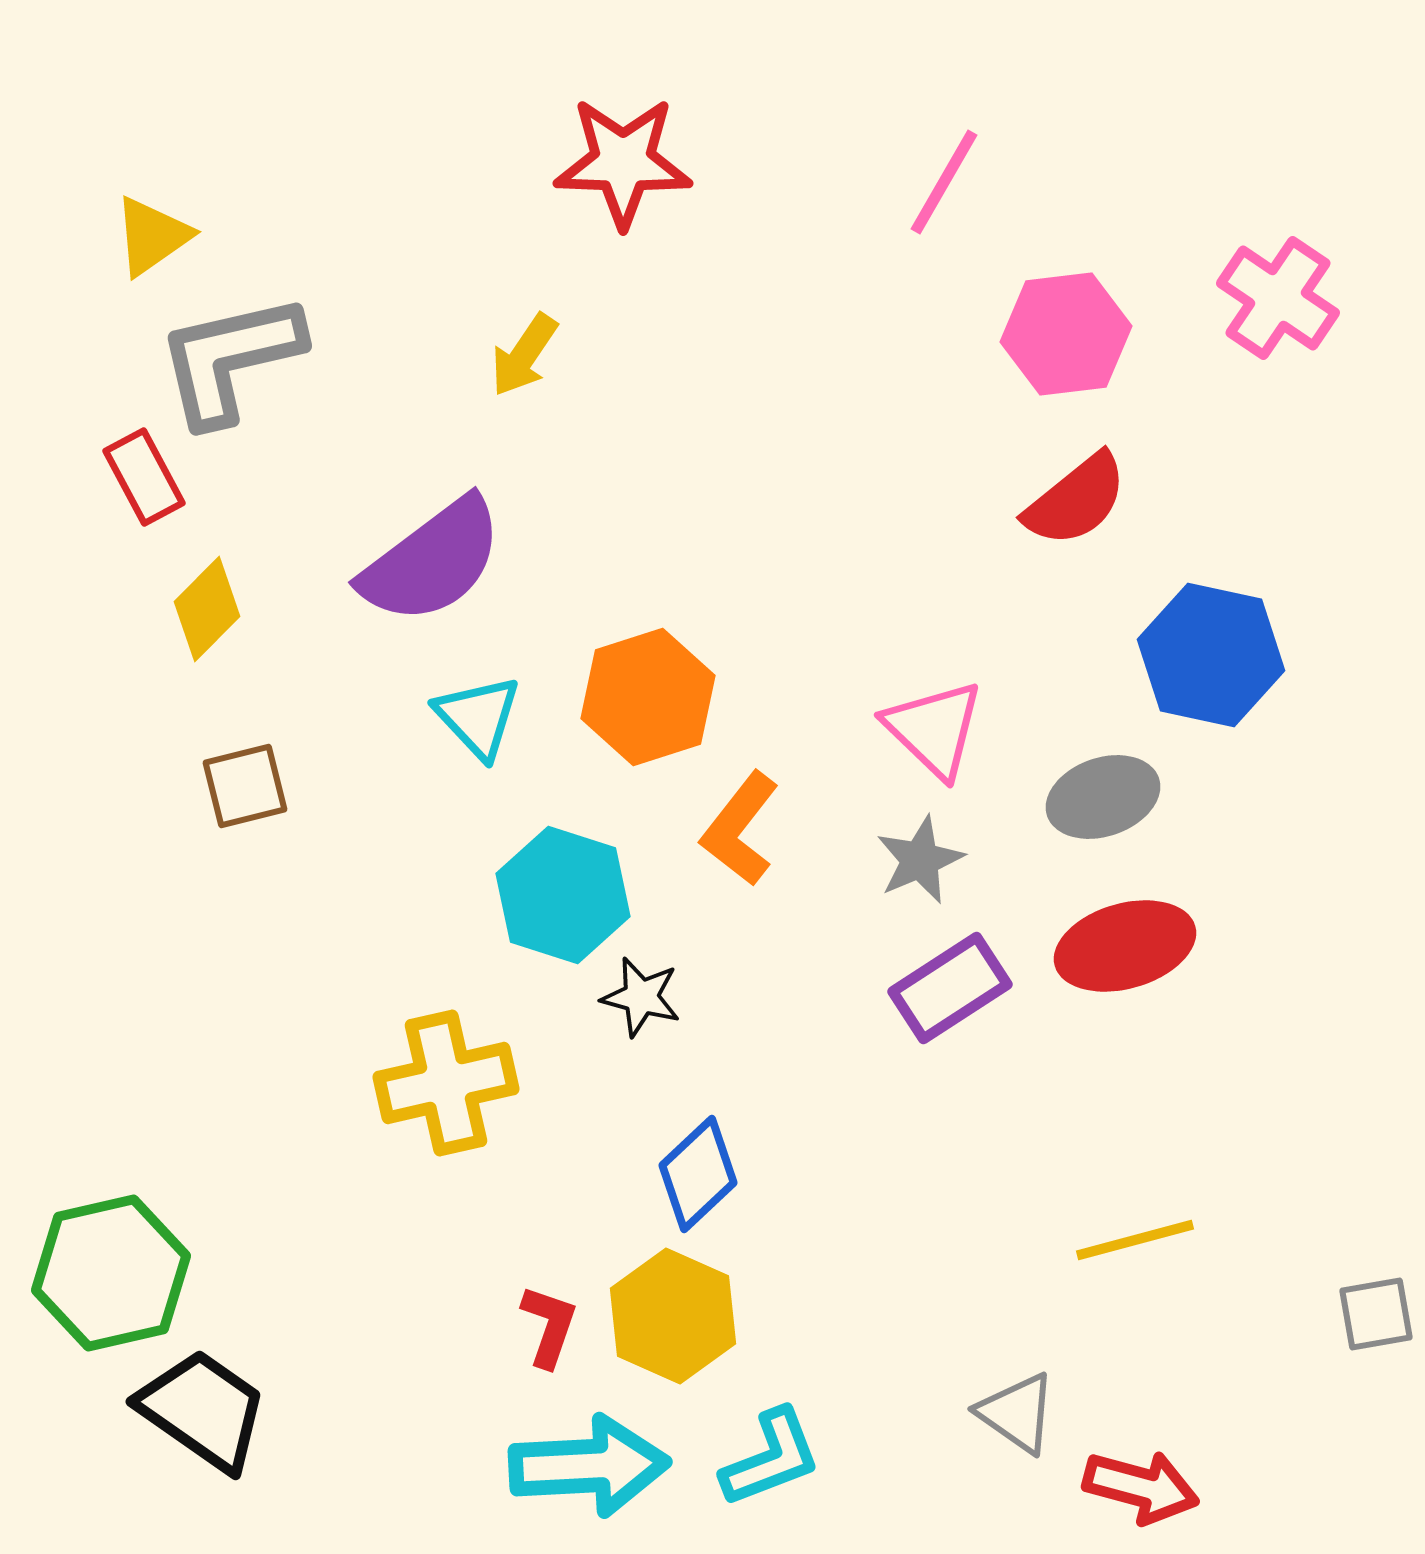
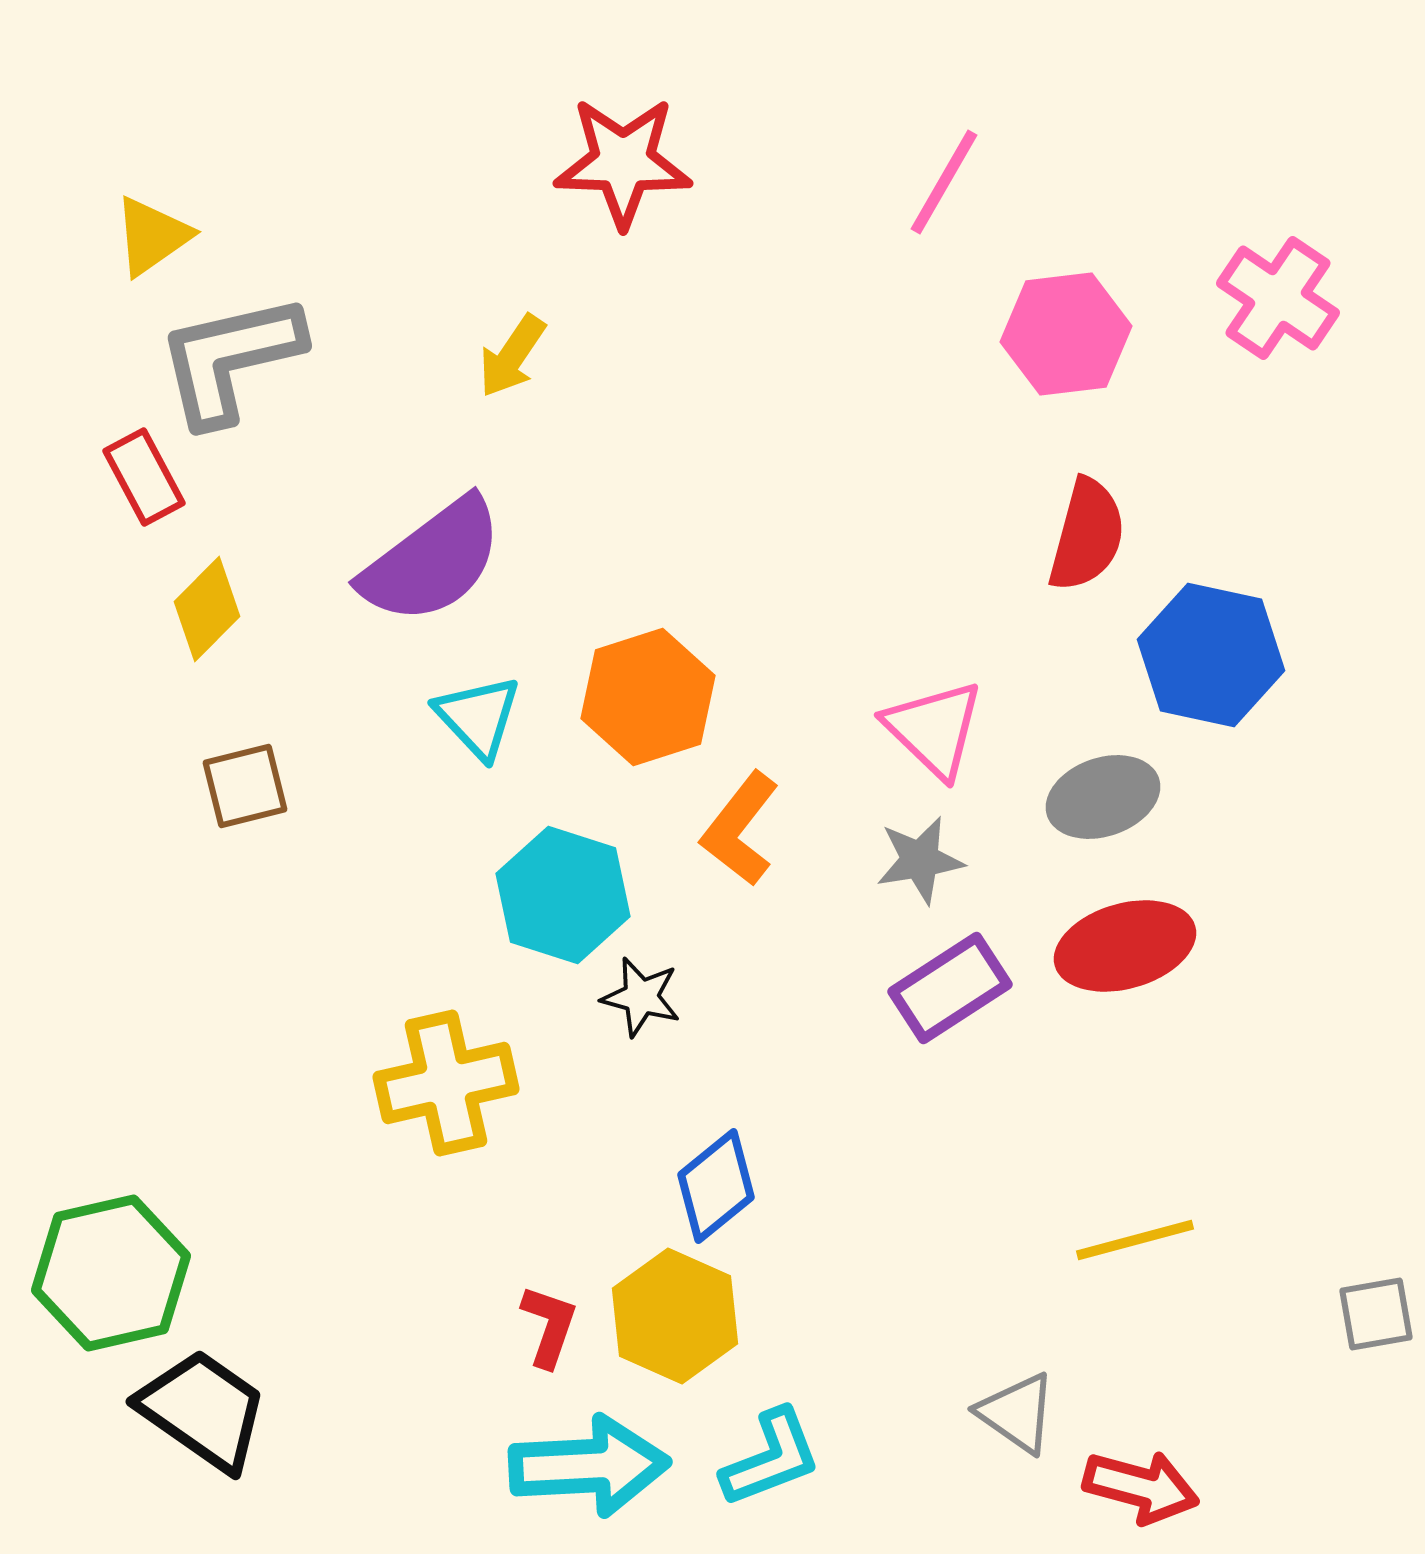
yellow arrow: moved 12 px left, 1 px down
red semicircle: moved 11 px right, 35 px down; rotated 36 degrees counterclockwise
gray star: rotated 14 degrees clockwise
blue diamond: moved 18 px right, 12 px down; rotated 4 degrees clockwise
yellow hexagon: moved 2 px right
